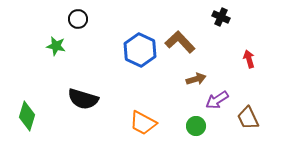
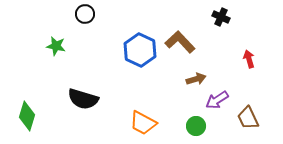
black circle: moved 7 px right, 5 px up
